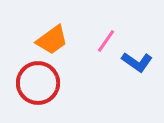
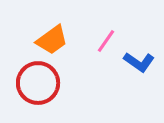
blue L-shape: moved 2 px right
